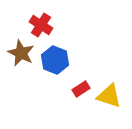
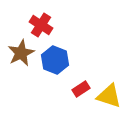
brown star: rotated 20 degrees clockwise
